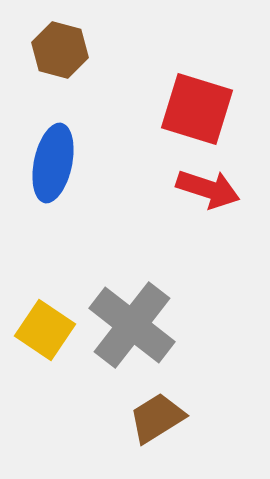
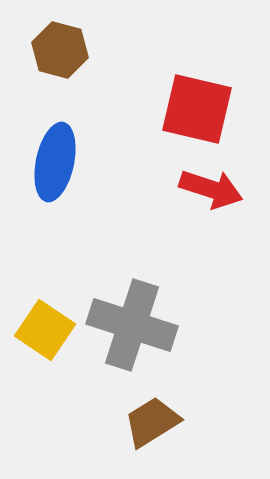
red square: rotated 4 degrees counterclockwise
blue ellipse: moved 2 px right, 1 px up
red arrow: moved 3 px right
gray cross: rotated 20 degrees counterclockwise
brown trapezoid: moved 5 px left, 4 px down
